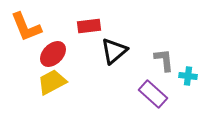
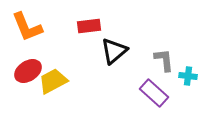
orange L-shape: moved 1 px right
red ellipse: moved 25 px left, 17 px down; rotated 12 degrees clockwise
yellow trapezoid: moved 1 px right, 1 px up
purple rectangle: moved 1 px right, 1 px up
